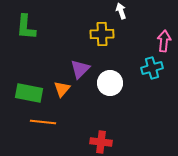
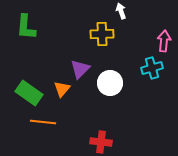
green rectangle: rotated 24 degrees clockwise
